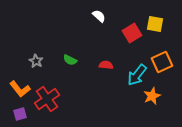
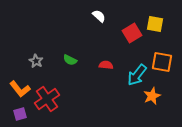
orange square: rotated 35 degrees clockwise
